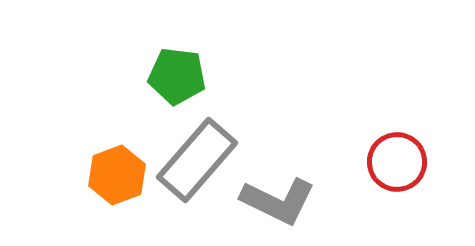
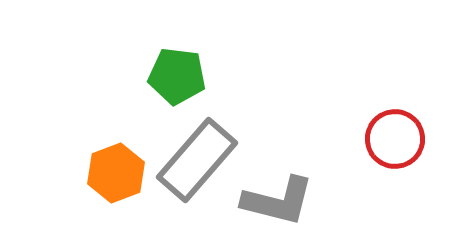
red circle: moved 2 px left, 23 px up
orange hexagon: moved 1 px left, 2 px up
gray L-shape: rotated 12 degrees counterclockwise
